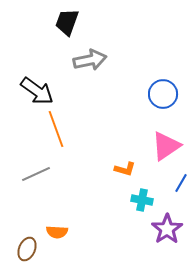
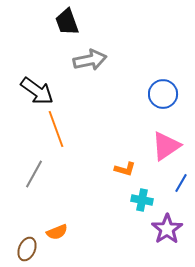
black trapezoid: rotated 40 degrees counterclockwise
gray line: moved 2 px left; rotated 36 degrees counterclockwise
orange semicircle: rotated 25 degrees counterclockwise
